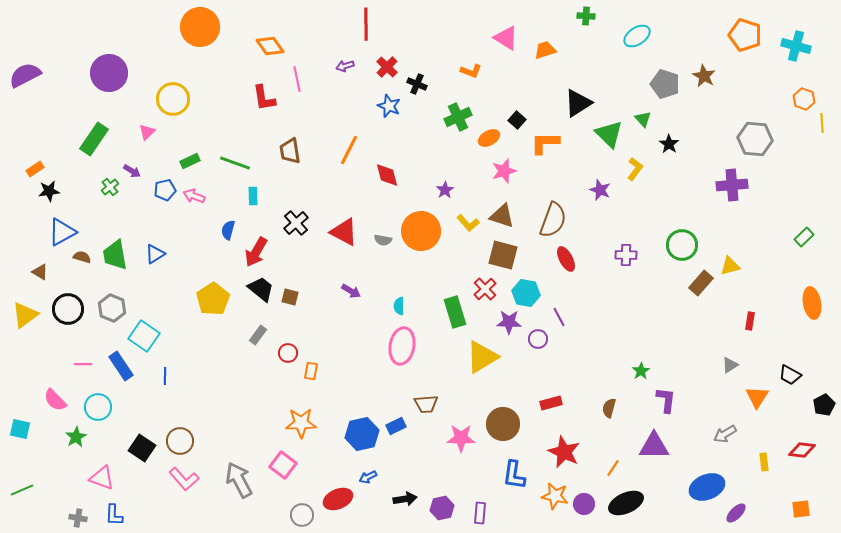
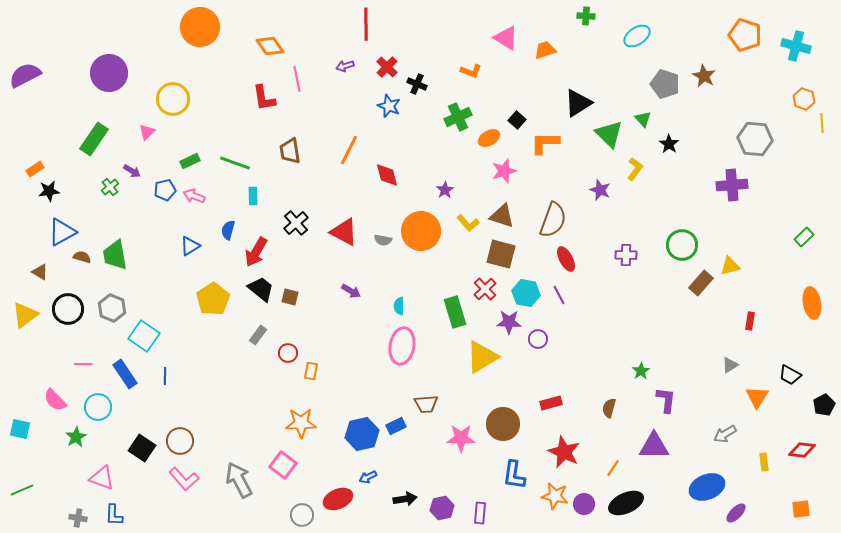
blue triangle at (155, 254): moved 35 px right, 8 px up
brown square at (503, 255): moved 2 px left, 1 px up
purple line at (559, 317): moved 22 px up
blue rectangle at (121, 366): moved 4 px right, 8 px down
